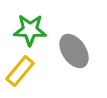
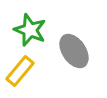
green star: rotated 20 degrees clockwise
